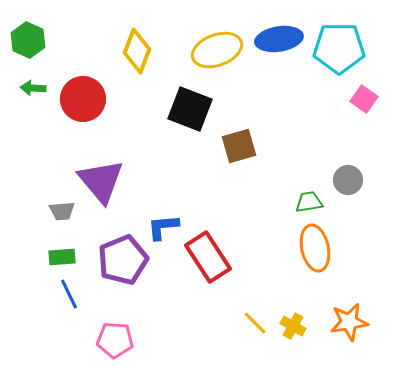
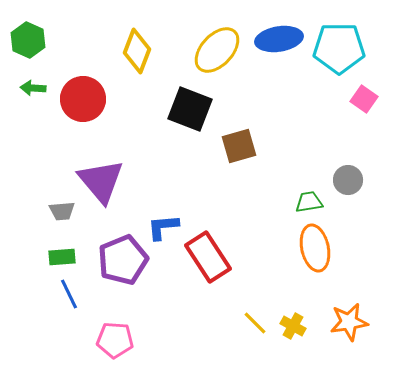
yellow ellipse: rotated 27 degrees counterclockwise
